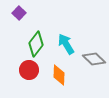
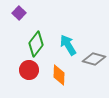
cyan arrow: moved 2 px right, 1 px down
gray diamond: rotated 30 degrees counterclockwise
